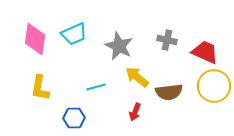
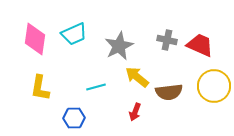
gray star: rotated 20 degrees clockwise
red trapezoid: moved 5 px left, 7 px up
